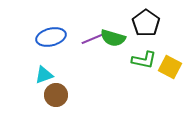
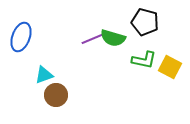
black pentagon: moved 1 px left, 1 px up; rotated 20 degrees counterclockwise
blue ellipse: moved 30 px left; rotated 56 degrees counterclockwise
